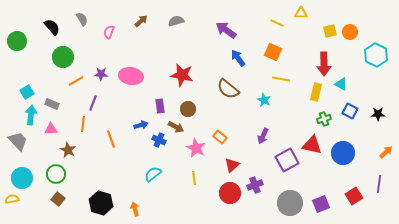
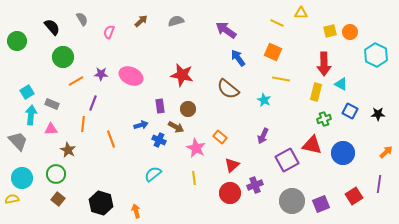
pink ellipse at (131, 76): rotated 15 degrees clockwise
gray circle at (290, 203): moved 2 px right, 2 px up
orange arrow at (135, 209): moved 1 px right, 2 px down
